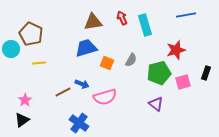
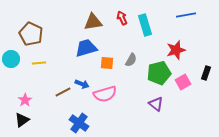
cyan circle: moved 10 px down
orange square: rotated 16 degrees counterclockwise
pink square: rotated 14 degrees counterclockwise
pink semicircle: moved 3 px up
